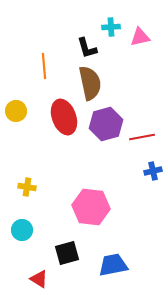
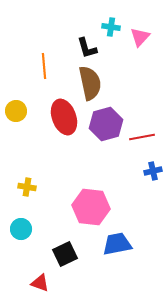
cyan cross: rotated 12 degrees clockwise
pink triangle: rotated 35 degrees counterclockwise
cyan circle: moved 1 px left, 1 px up
black square: moved 2 px left, 1 px down; rotated 10 degrees counterclockwise
blue trapezoid: moved 4 px right, 21 px up
red triangle: moved 1 px right, 4 px down; rotated 12 degrees counterclockwise
